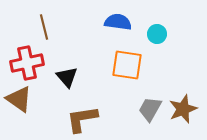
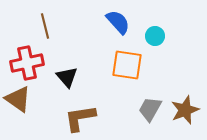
blue semicircle: rotated 40 degrees clockwise
brown line: moved 1 px right, 1 px up
cyan circle: moved 2 px left, 2 px down
brown triangle: moved 1 px left
brown star: moved 2 px right, 1 px down
brown L-shape: moved 2 px left, 1 px up
